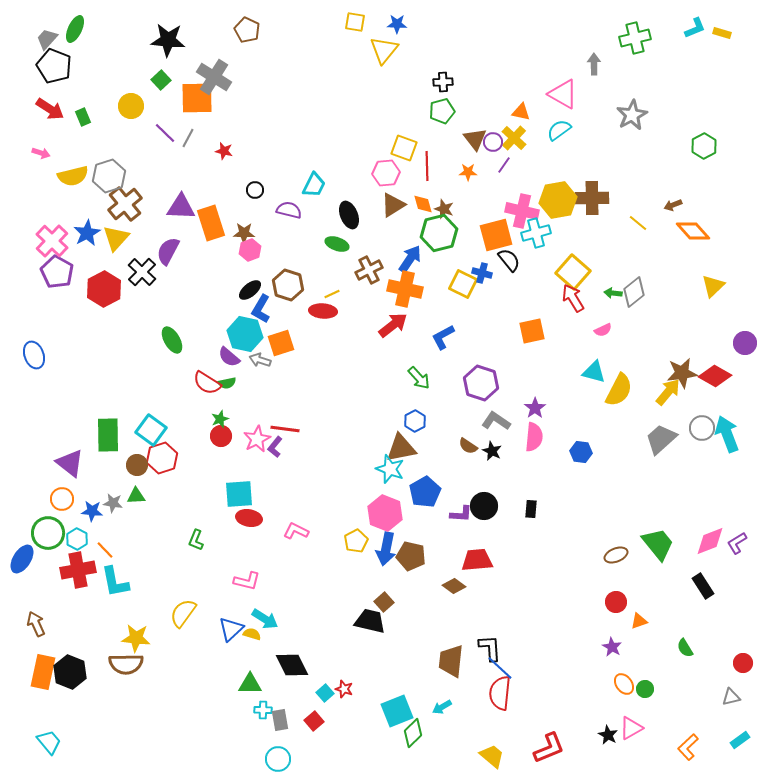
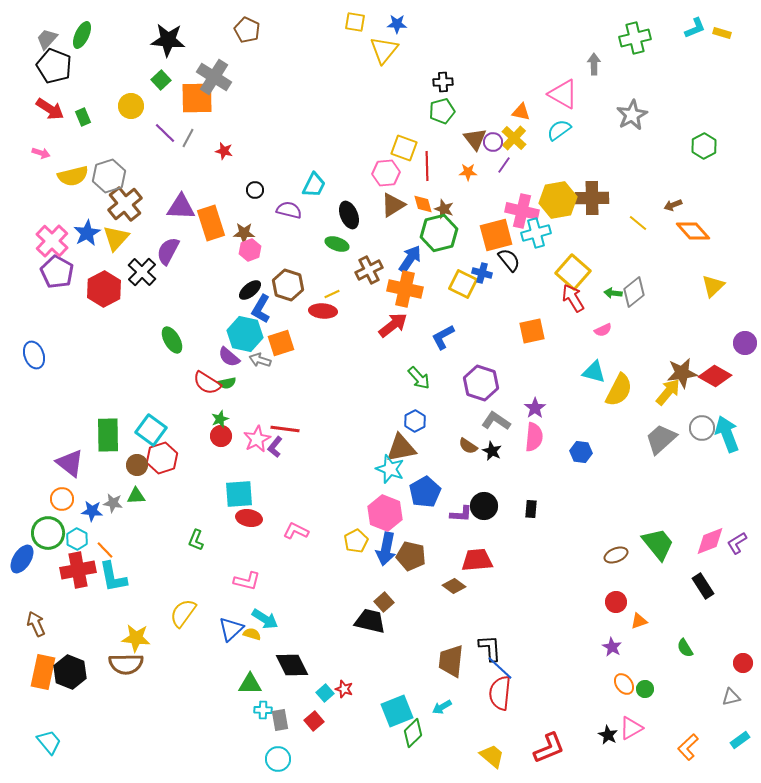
green ellipse at (75, 29): moved 7 px right, 6 px down
cyan L-shape at (115, 582): moved 2 px left, 5 px up
